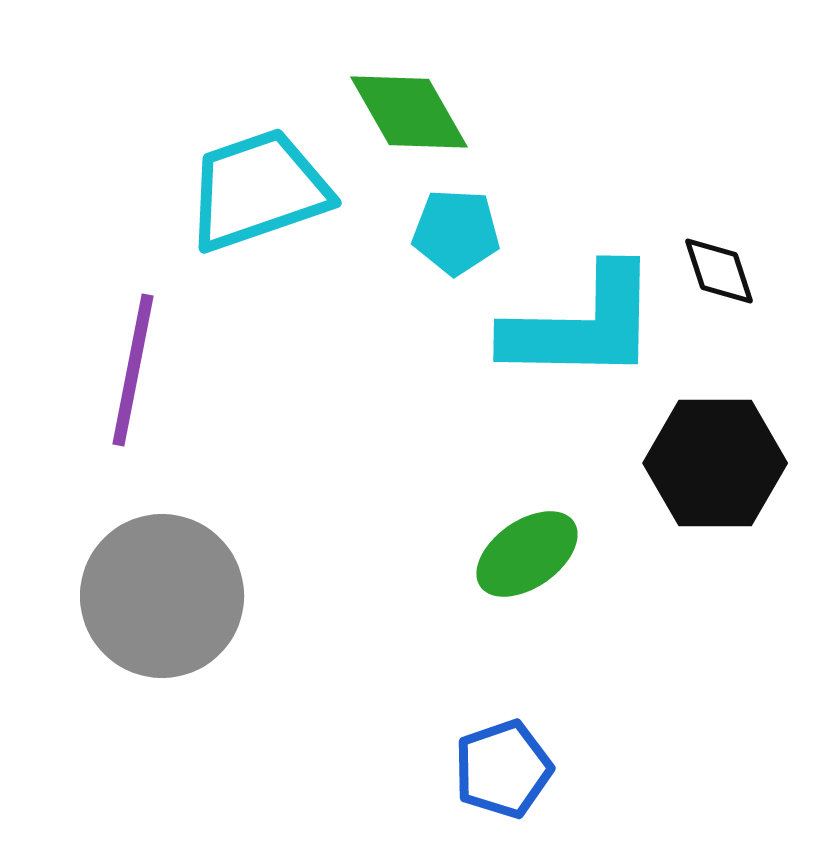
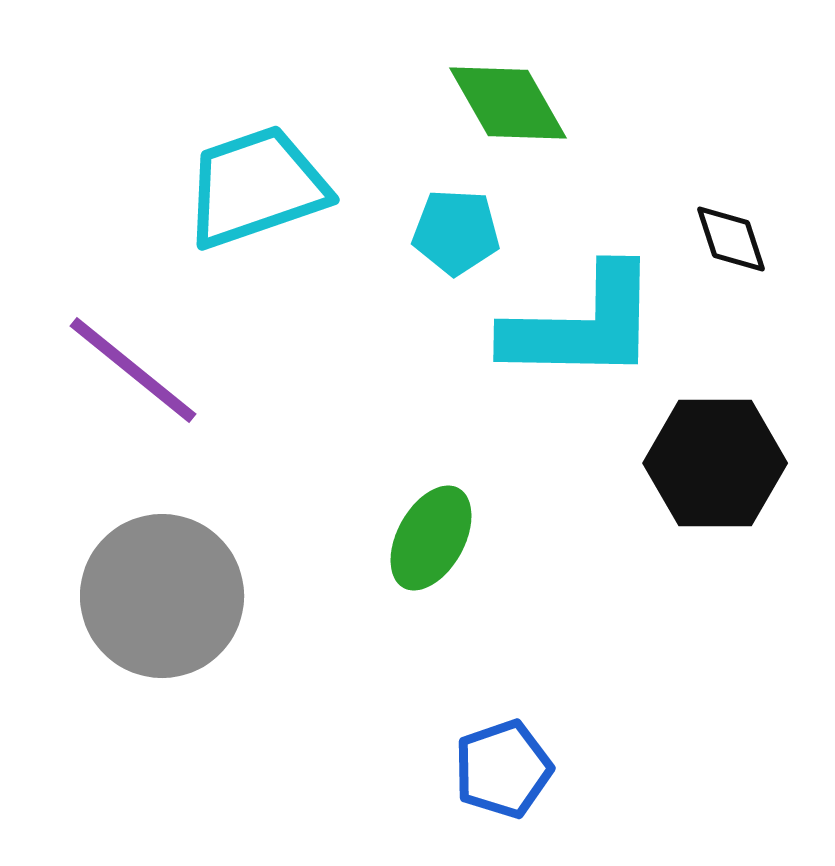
green diamond: moved 99 px right, 9 px up
cyan trapezoid: moved 2 px left, 3 px up
black diamond: moved 12 px right, 32 px up
purple line: rotated 62 degrees counterclockwise
green ellipse: moved 96 px left, 16 px up; rotated 26 degrees counterclockwise
